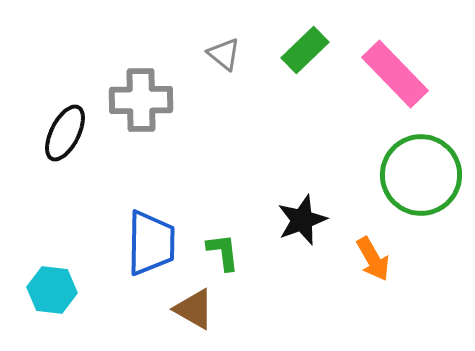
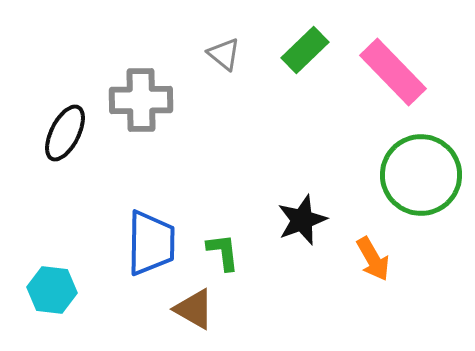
pink rectangle: moved 2 px left, 2 px up
